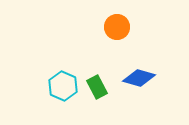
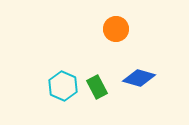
orange circle: moved 1 px left, 2 px down
